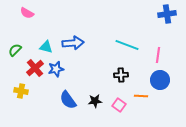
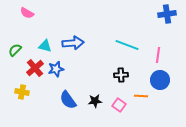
cyan triangle: moved 1 px left, 1 px up
yellow cross: moved 1 px right, 1 px down
